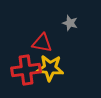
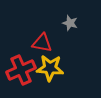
red cross: moved 5 px left; rotated 16 degrees counterclockwise
